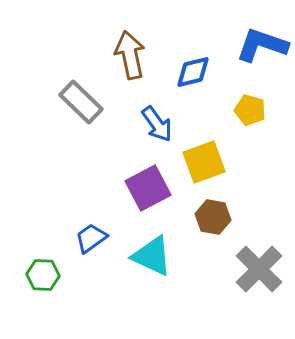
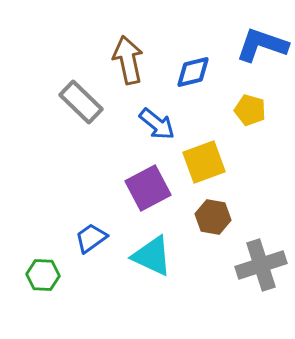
brown arrow: moved 2 px left, 5 px down
blue arrow: rotated 15 degrees counterclockwise
gray cross: moved 2 px right, 4 px up; rotated 27 degrees clockwise
